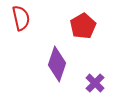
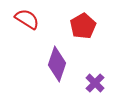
red semicircle: moved 6 px right, 1 px down; rotated 45 degrees counterclockwise
